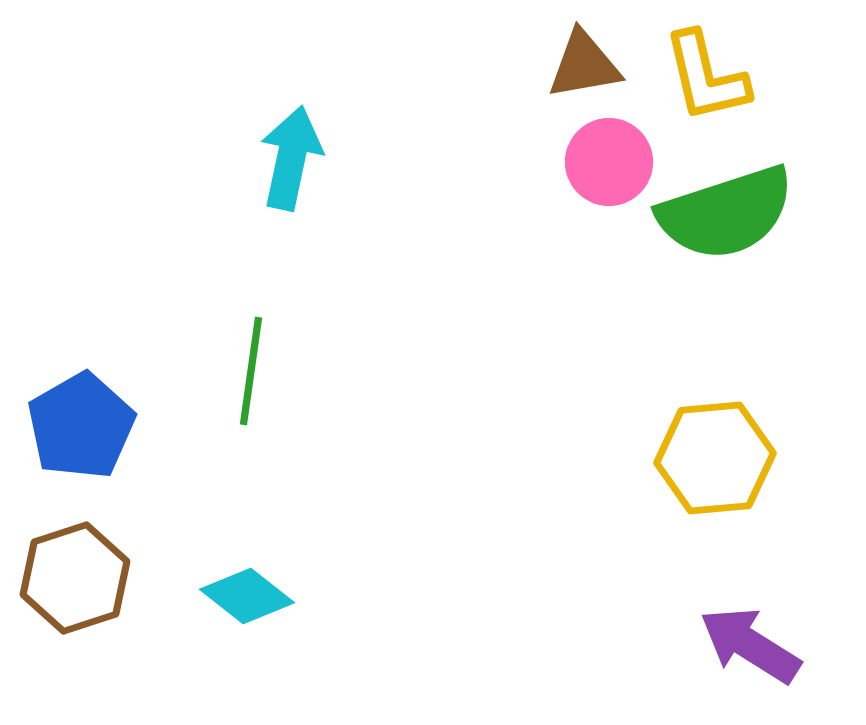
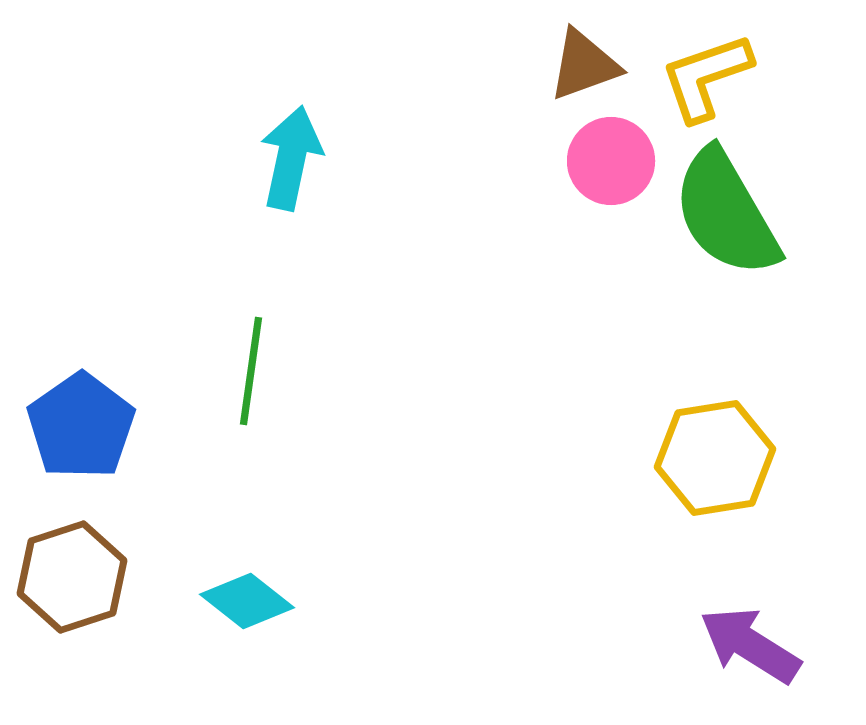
brown triangle: rotated 10 degrees counterclockwise
yellow L-shape: rotated 84 degrees clockwise
pink circle: moved 2 px right, 1 px up
green semicircle: rotated 78 degrees clockwise
blue pentagon: rotated 5 degrees counterclockwise
yellow hexagon: rotated 4 degrees counterclockwise
brown hexagon: moved 3 px left, 1 px up
cyan diamond: moved 5 px down
